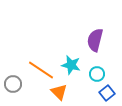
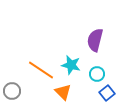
gray circle: moved 1 px left, 7 px down
orange triangle: moved 4 px right
